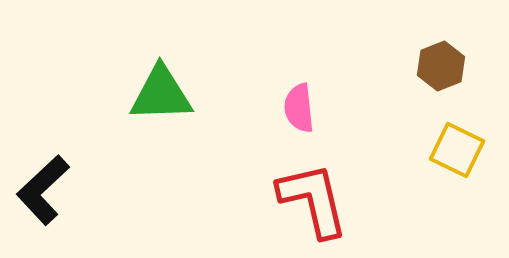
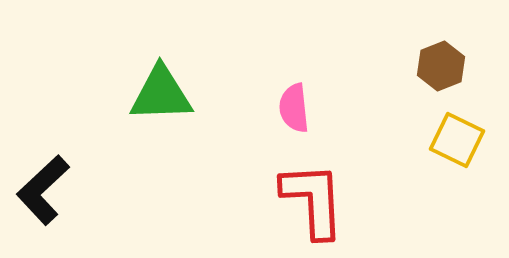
pink semicircle: moved 5 px left
yellow square: moved 10 px up
red L-shape: rotated 10 degrees clockwise
